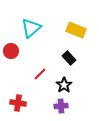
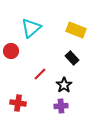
black rectangle: moved 3 px right
